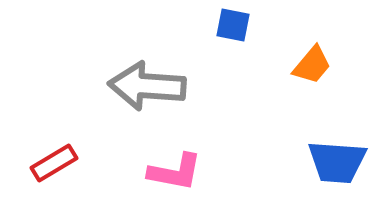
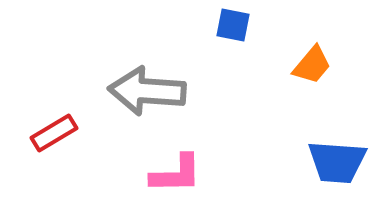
gray arrow: moved 5 px down
red rectangle: moved 30 px up
pink L-shape: moved 1 px right, 2 px down; rotated 12 degrees counterclockwise
